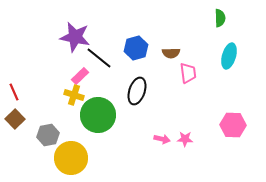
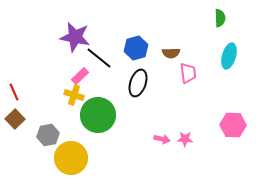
black ellipse: moved 1 px right, 8 px up
